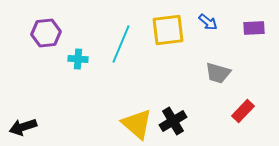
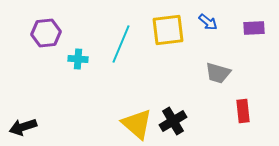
red rectangle: rotated 50 degrees counterclockwise
